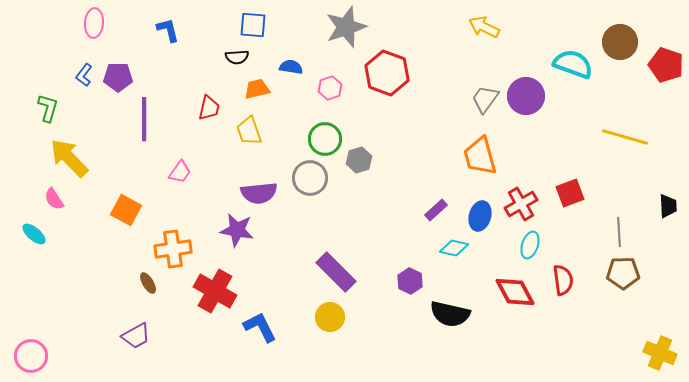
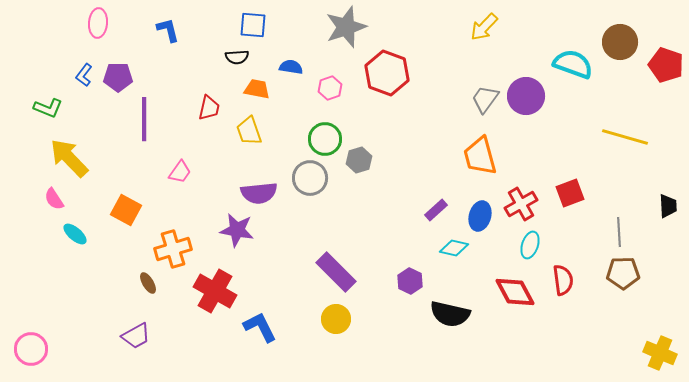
pink ellipse at (94, 23): moved 4 px right
yellow arrow at (484, 27): rotated 72 degrees counterclockwise
orange trapezoid at (257, 89): rotated 24 degrees clockwise
green L-shape at (48, 108): rotated 96 degrees clockwise
cyan ellipse at (34, 234): moved 41 px right
orange cross at (173, 249): rotated 9 degrees counterclockwise
yellow circle at (330, 317): moved 6 px right, 2 px down
pink circle at (31, 356): moved 7 px up
